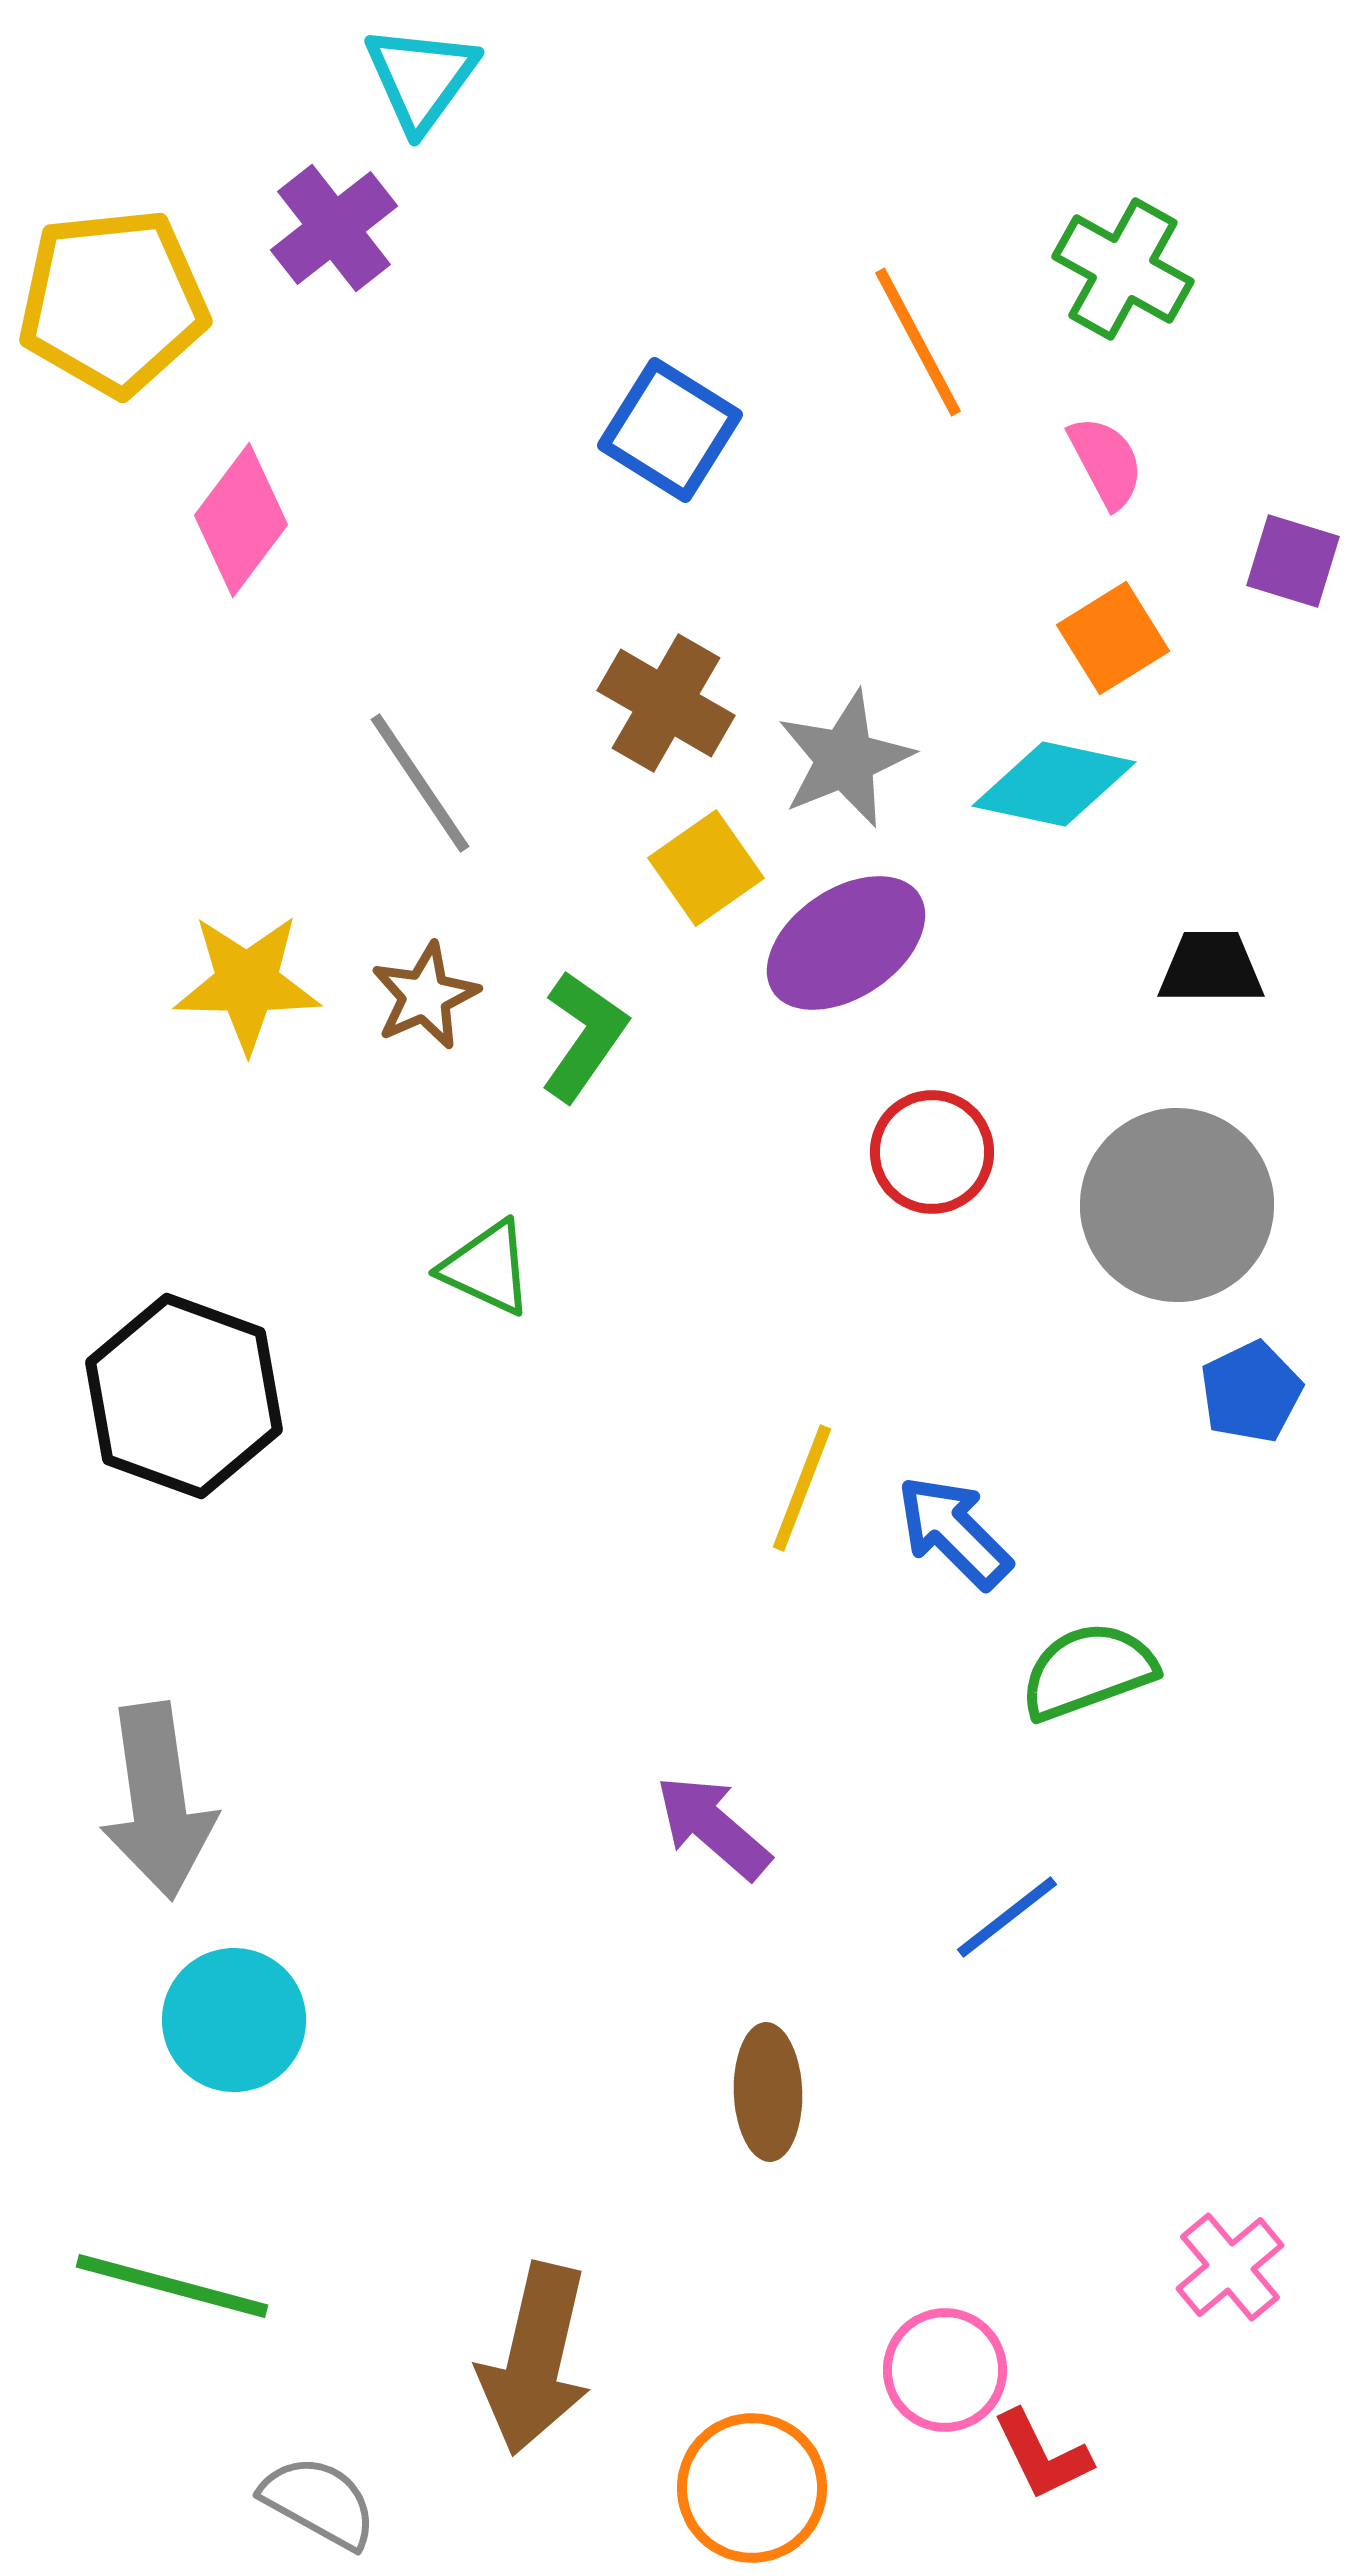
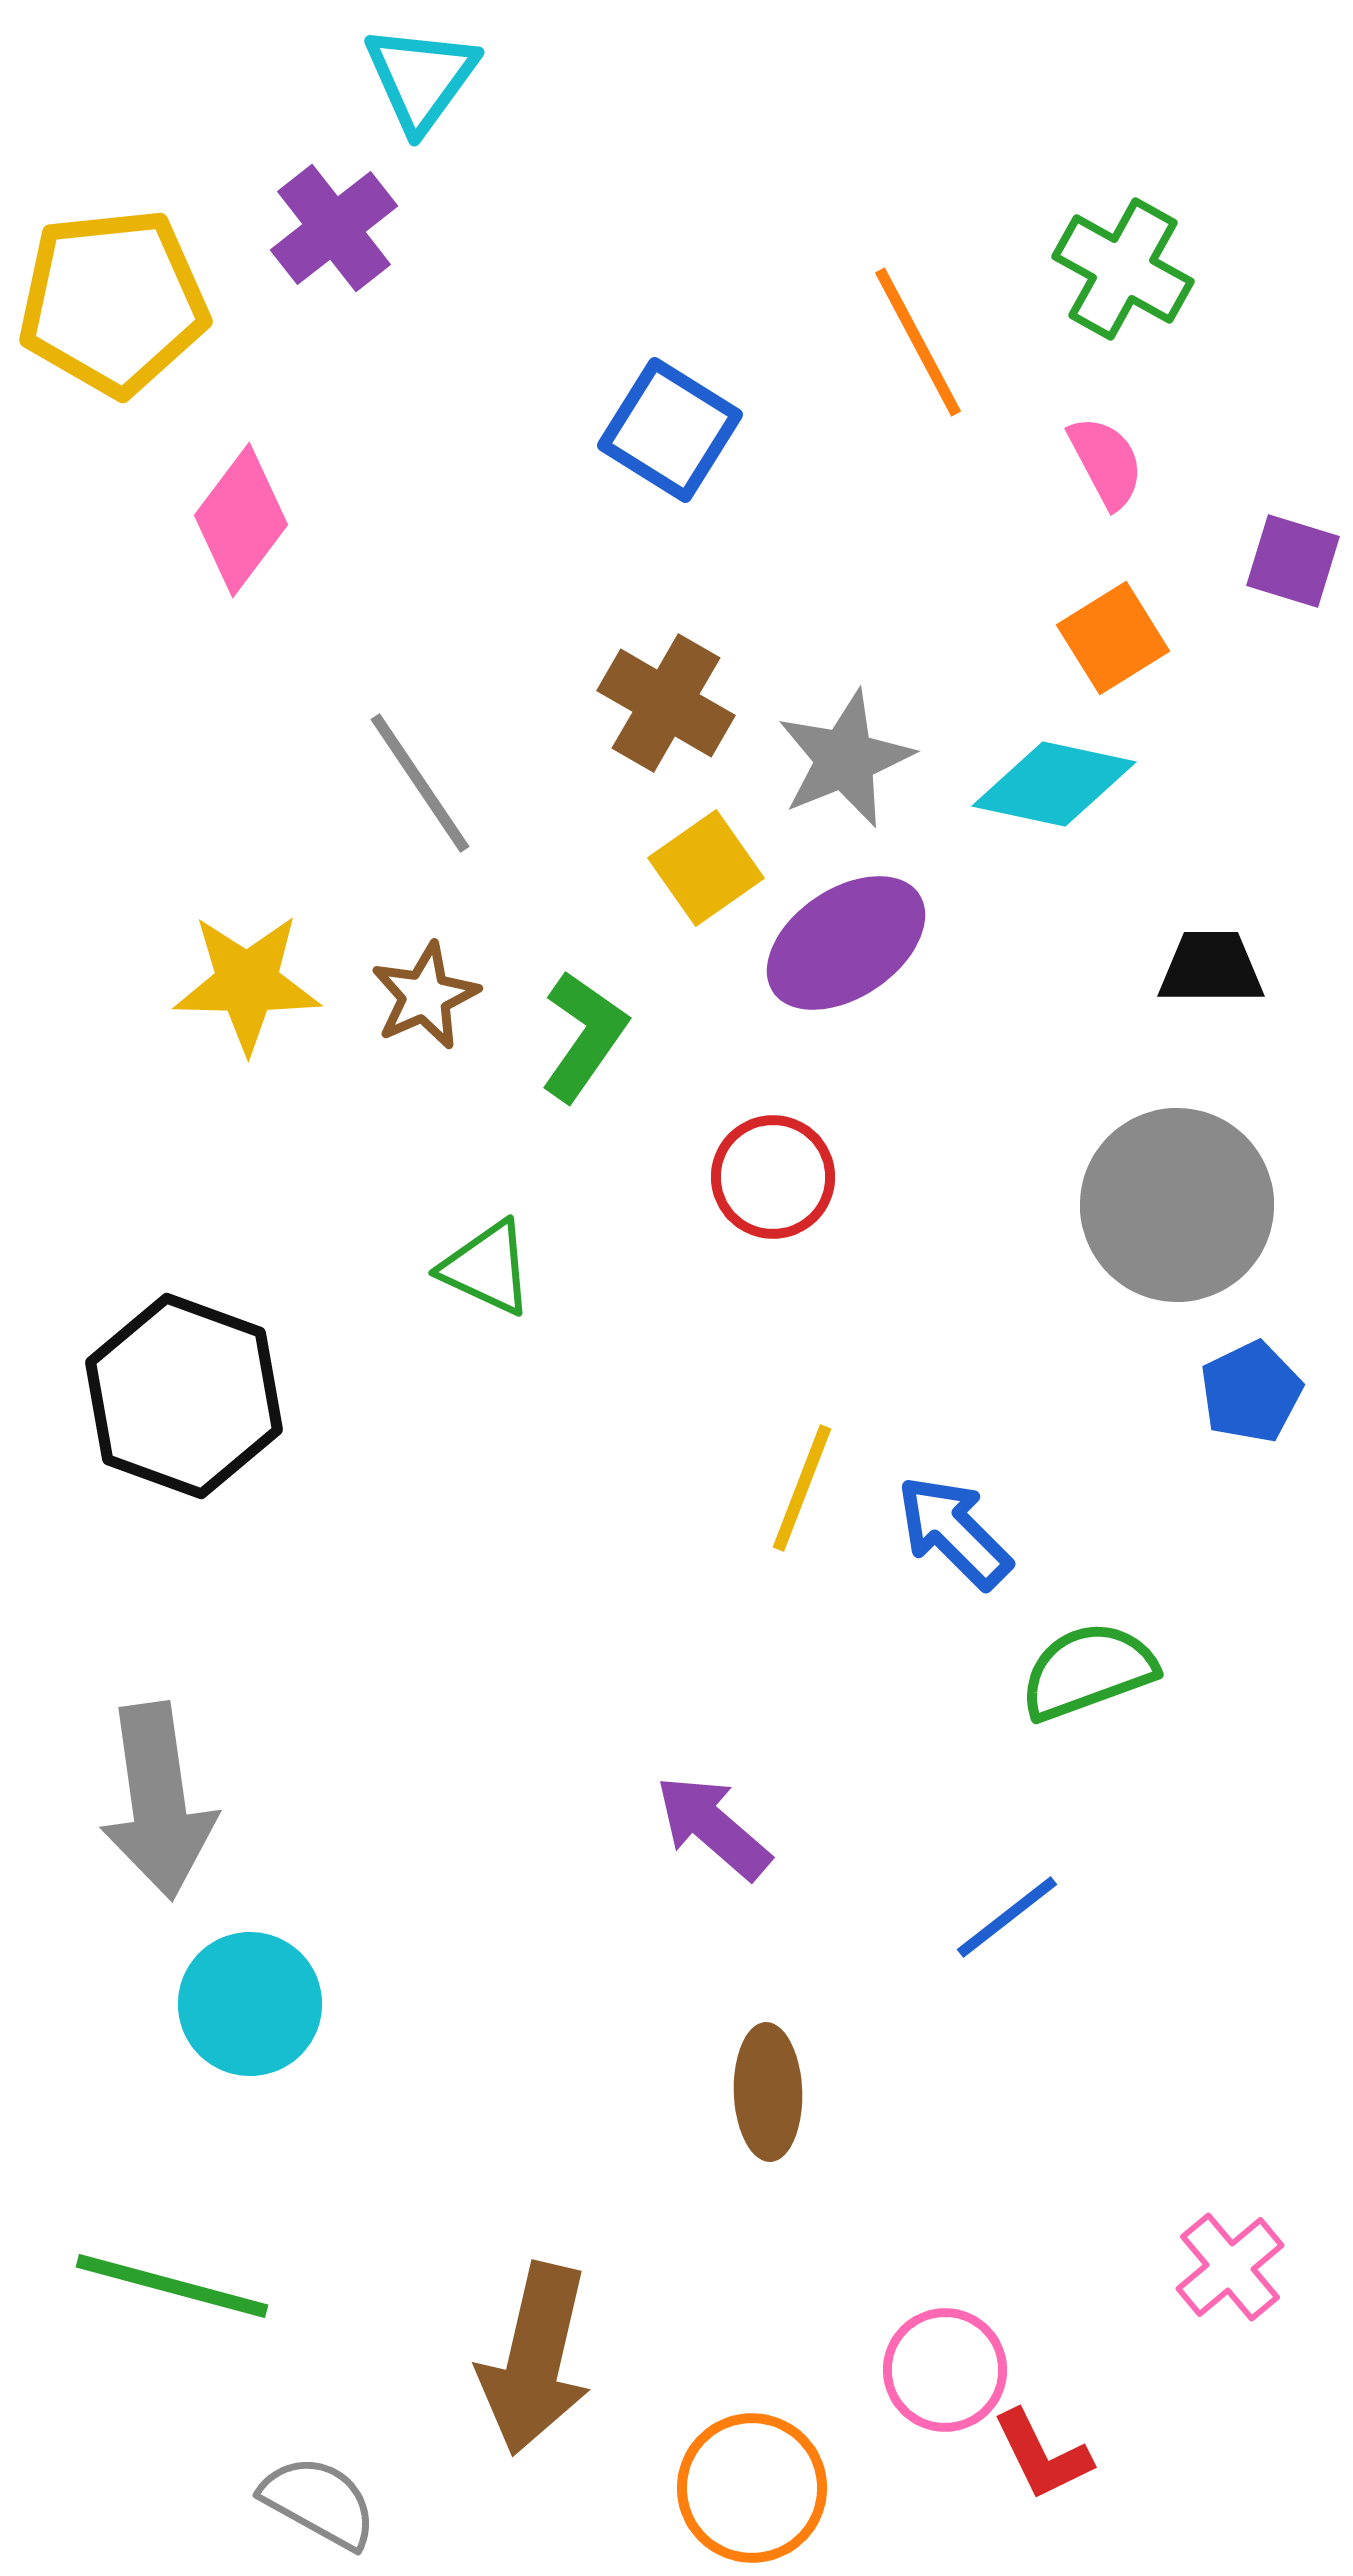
red circle: moved 159 px left, 25 px down
cyan circle: moved 16 px right, 16 px up
